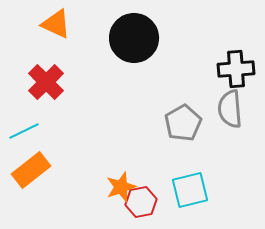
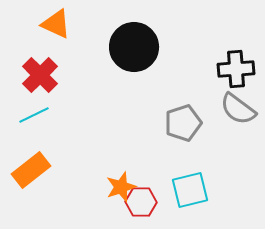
black circle: moved 9 px down
red cross: moved 6 px left, 7 px up
gray semicircle: moved 8 px right; rotated 48 degrees counterclockwise
gray pentagon: rotated 12 degrees clockwise
cyan line: moved 10 px right, 16 px up
red hexagon: rotated 12 degrees clockwise
